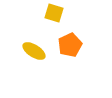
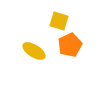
yellow square: moved 5 px right, 8 px down
